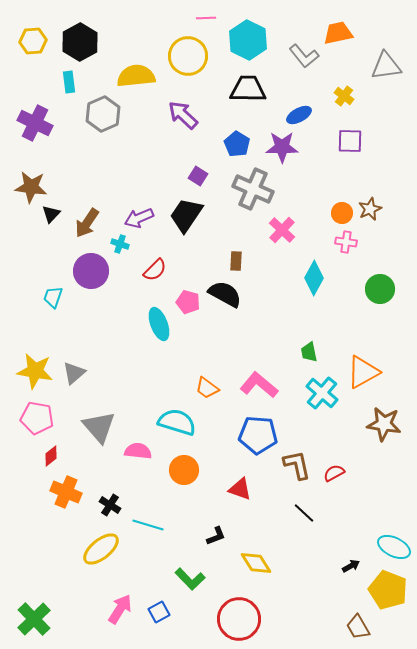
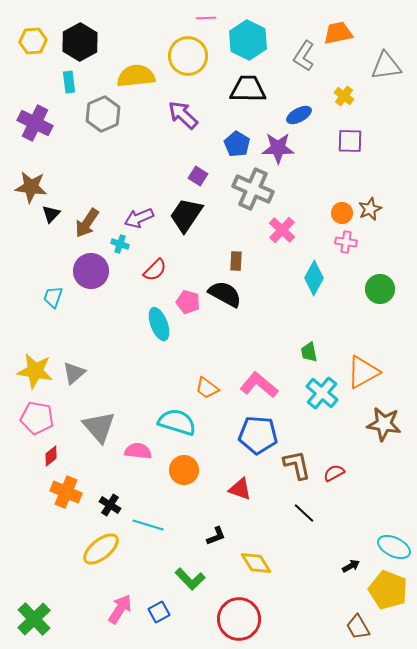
gray L-shape at (304, 56): rotated 72 degrees clockwise
purple star at (282, 147): moved 4 px left, 1 px down
